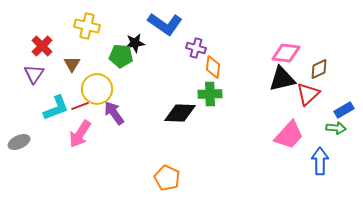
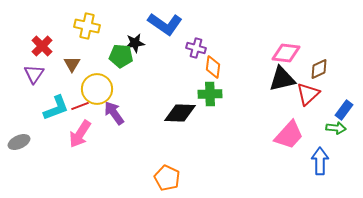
blue rectangle: rotated 24 degrees counterclockwise
